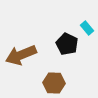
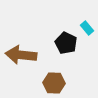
black pentagon: moved 1 px left, 1 px up
brown arrow: rotated 28 degrees clockwise
